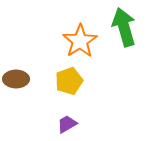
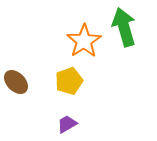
orange star: moved 4 px right
brown ellipse: moved 3 px down; rotated 45 degrees clockwise
